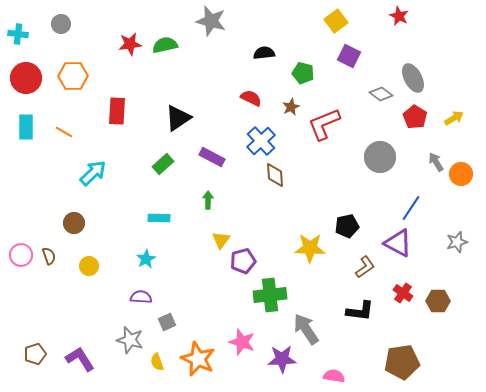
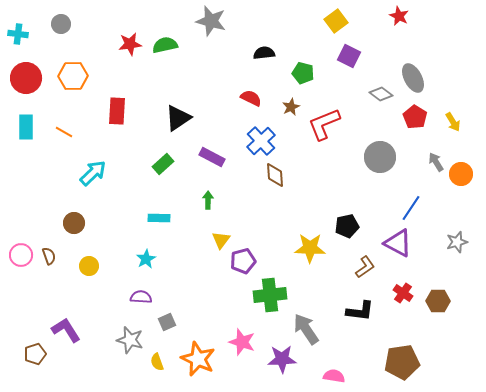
yellow arrow at (454, 118): moved 1 px left, 4 px down; rotated 90 degrees clockwise
purple L-shape at (80, 359): moved 14 px left, 29 px up
